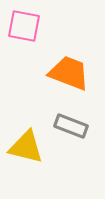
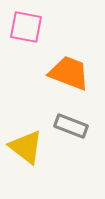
pink square: moved 2 px right, 1 px down
yellow triangle: rotated 24 degrees clockwise
